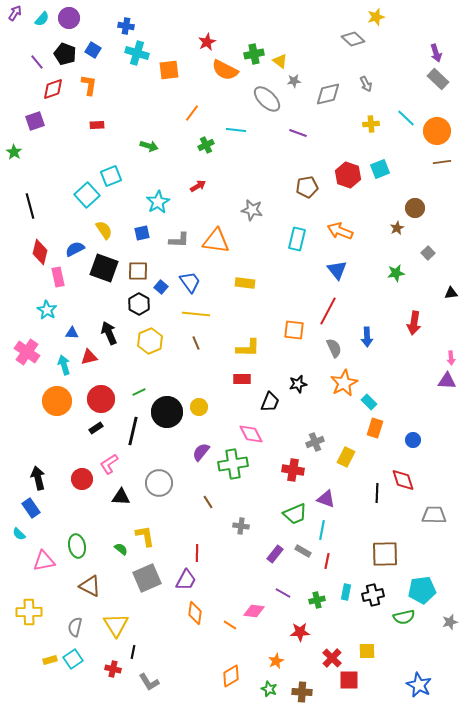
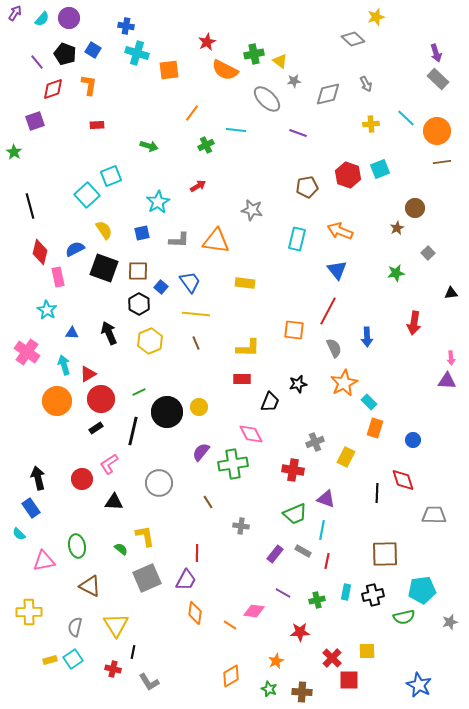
red triangle at (89, 357): moved 1 px left, 17 px down; rotated 18 degrees counterclockwise
black triangle at (121, 497): moved 7 px left, 5 px down
